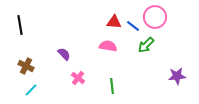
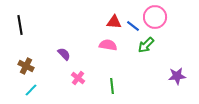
pink semicircle: moved 1 px up
